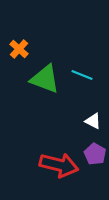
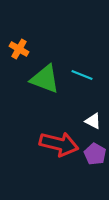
orange cross: rotated 12 degrees counterclockwise
red arrow: moved 21 px up
